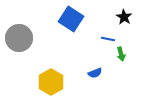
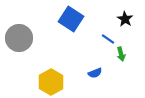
black star: moved 1 px right, 2 px down
blue line: rotated 24 degrees clockwise
